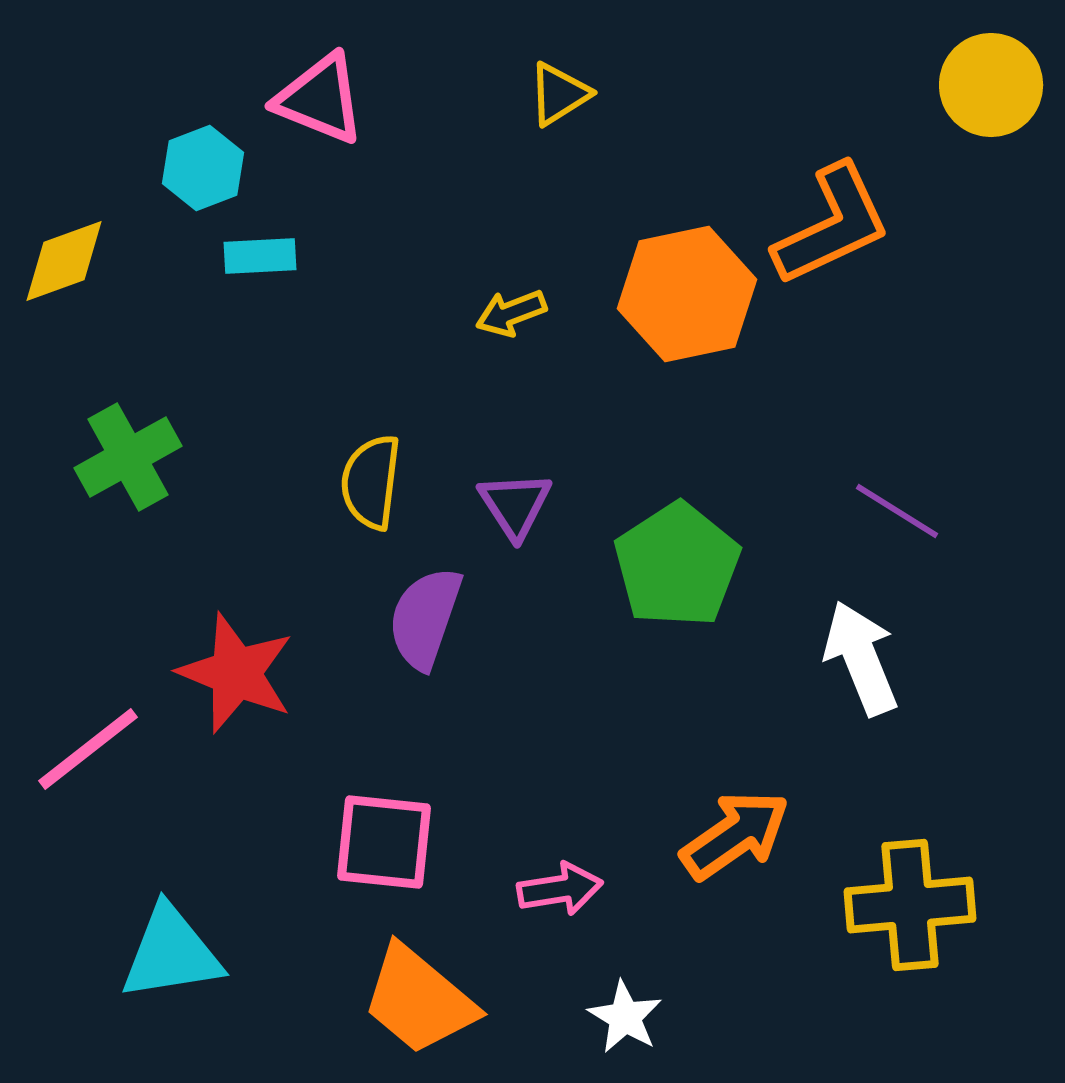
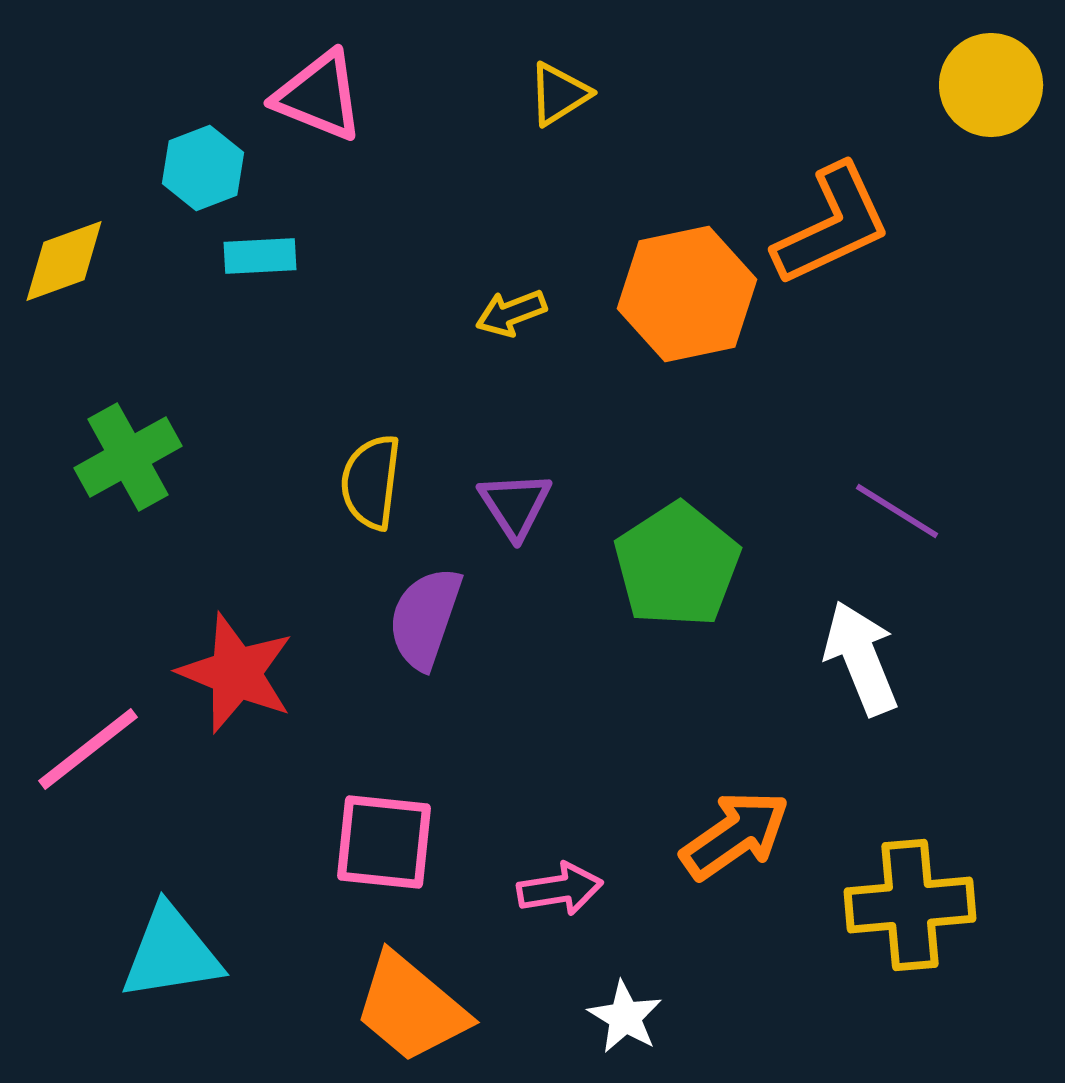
pink triangle: moved 1 px left, 3 px up
orange trapezoid: moved 8 px left, 8 px down
